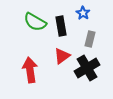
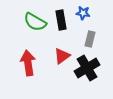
blue star: rotated 24 degrees counterclockwise
black rectangle: moved 6 px up
red arrow: moved 2 px left, 7 px up
